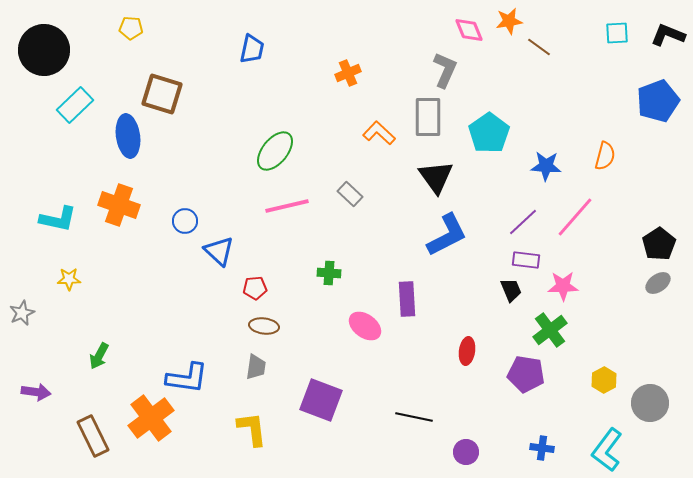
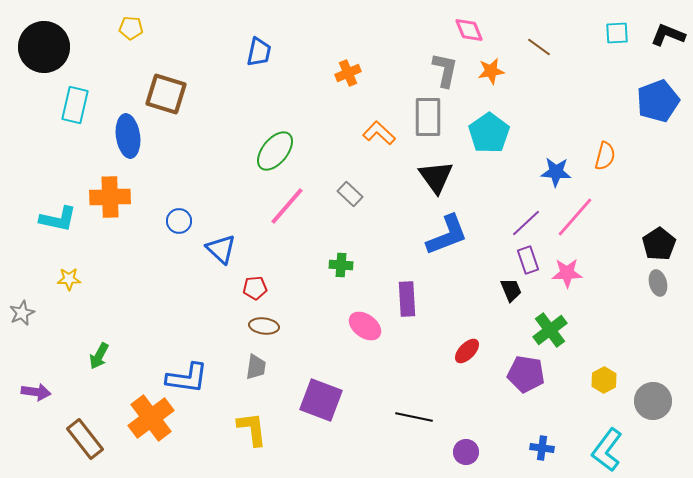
orange star at (509, 21): moved 18 px left, 50 px down
blue trapezoid at (252, 49): moved 7 px right, 3 px down
black circle at (44, 50): moved 3 px up
gray L-shape at (445, 70): rotated 12 degrees counterclockwise
brown square at (162, 94): moved 4 px right
cyan rectangle at (75, 105): rotated 33 degrees counterclockwise
blue star at (546, 166): moved 10 px right, 6 px down
orange cross at (119, 205): moved 9 px left, 8 px up; rotated 21 degrees counterclockwise
pink line at (287, 206): rotated 36 degrees counterclockwise
blue circle at (185, 221): moved 6 px left
purple line at (523, 222): moved 3 px right, 1 px down
blue L-shape at (447, 235): rotated 6 degrees clockwise
blue triangle at (219, 251): moved 2 px right, 2 px up
purple rectangle at (526, 260): moved 2 px right; rotated 64 degrees clockwise
green cross at (329, 273): moved 12 px right, 8 px up
gray ellipse at (658, 283): rotated 70 degrees counterclockwise
pink star at (563, 286): moved 4 px right, 13 px up
red ellipse at (467, 351): rotated 36 degrees clockwise
gray circle at (650, 403): moved 3 px right, 2 px up
brown rectangle at (93, 436): moved 8 px left, 3 px down; rotated 12 degrees counterclockwise
